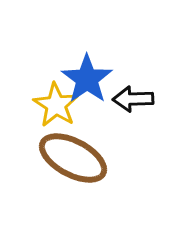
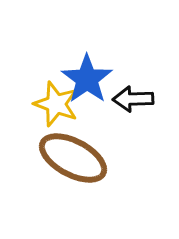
yellow star: moved 1 px up; rotated 12 degrees counterclockwise
